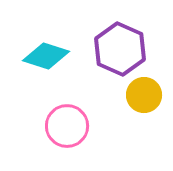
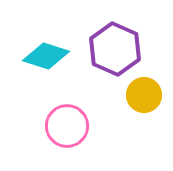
purple hexagon: moved 5 px left
